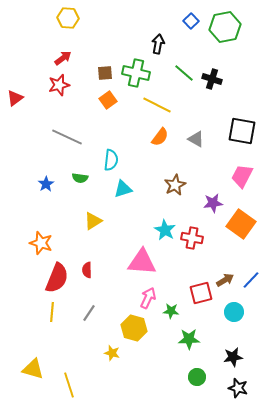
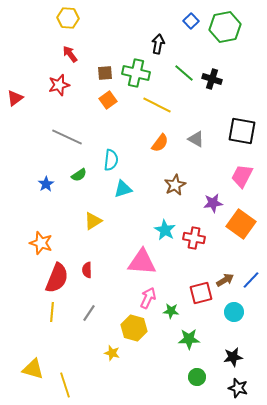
red arrow at (63, 58): moved 7 px right, 4 px up; rotated 90 degrees counterclockwise
orange semicircle at (160, 137): moved 6 px down
green semicircle at (80, 178): moved 1 px left, 3 px up; rotated 42 degrees counterclockwise
red cross at (192, 238): moved 2 px right
yellow line at (69, 385): moved 4 px left
